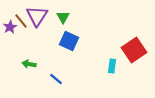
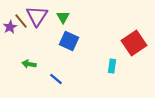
red square: moved 7 px up
